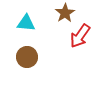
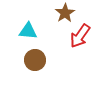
cyan triangle: moved 2 px right, 8 px down
brown circle: moved 8 px right, 3 px down
